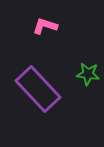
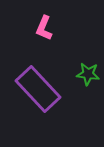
pink L-shape: moved 1 px left, 2 px down; rotated 85 degrees counterclockwise
